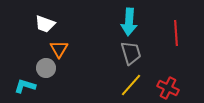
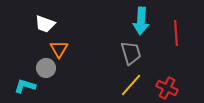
cyan arrow: moved 12 px right, 1 px up
red cross: moved 1 px left
